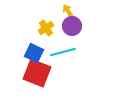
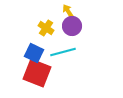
yellow cross: rotated 21 degrees counterclockwise
